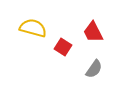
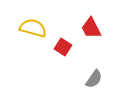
red trapezoid: moved 2 px left, 4 px up
gray semicircle: moved 10 px down
